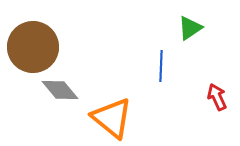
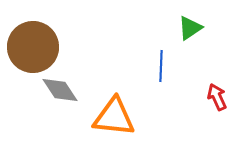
gray diamond: rotated 6 degrees clockwise
orange triangle: moved 2 px right, 1 px up; rotated 33 degrees counterclockwise
